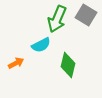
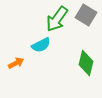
green arrow: rotated 12 degrees clockwise
green diamond: moved 18 px right, 2 px up
